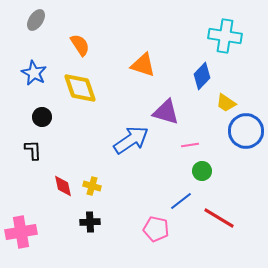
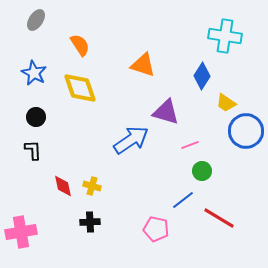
blue diamond: rotated 12 degrees counterclockwise
black circle: moved 6 px left
pink line: rotated 12 degrees counterclockwise
blue line: moved 2 px right, 1 px up
